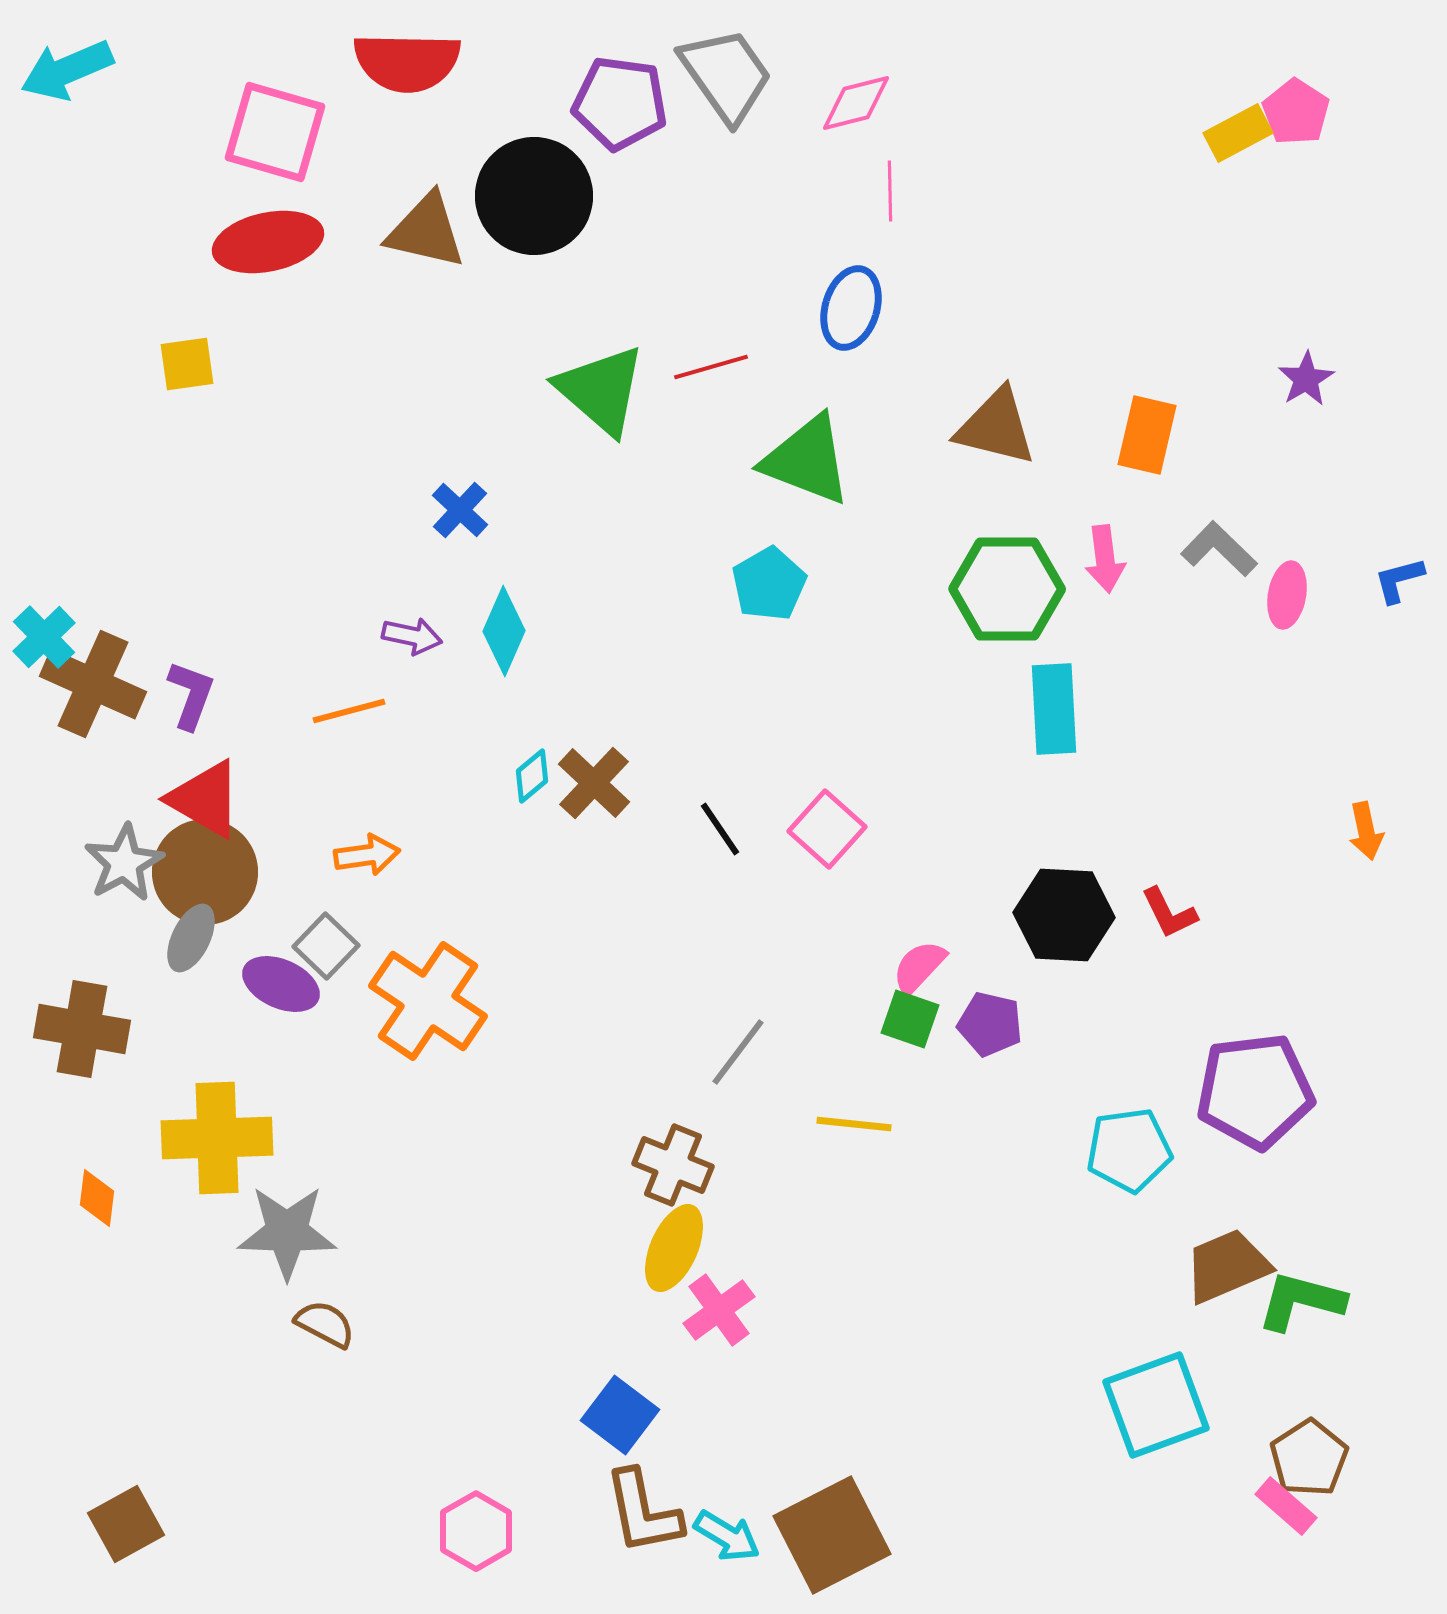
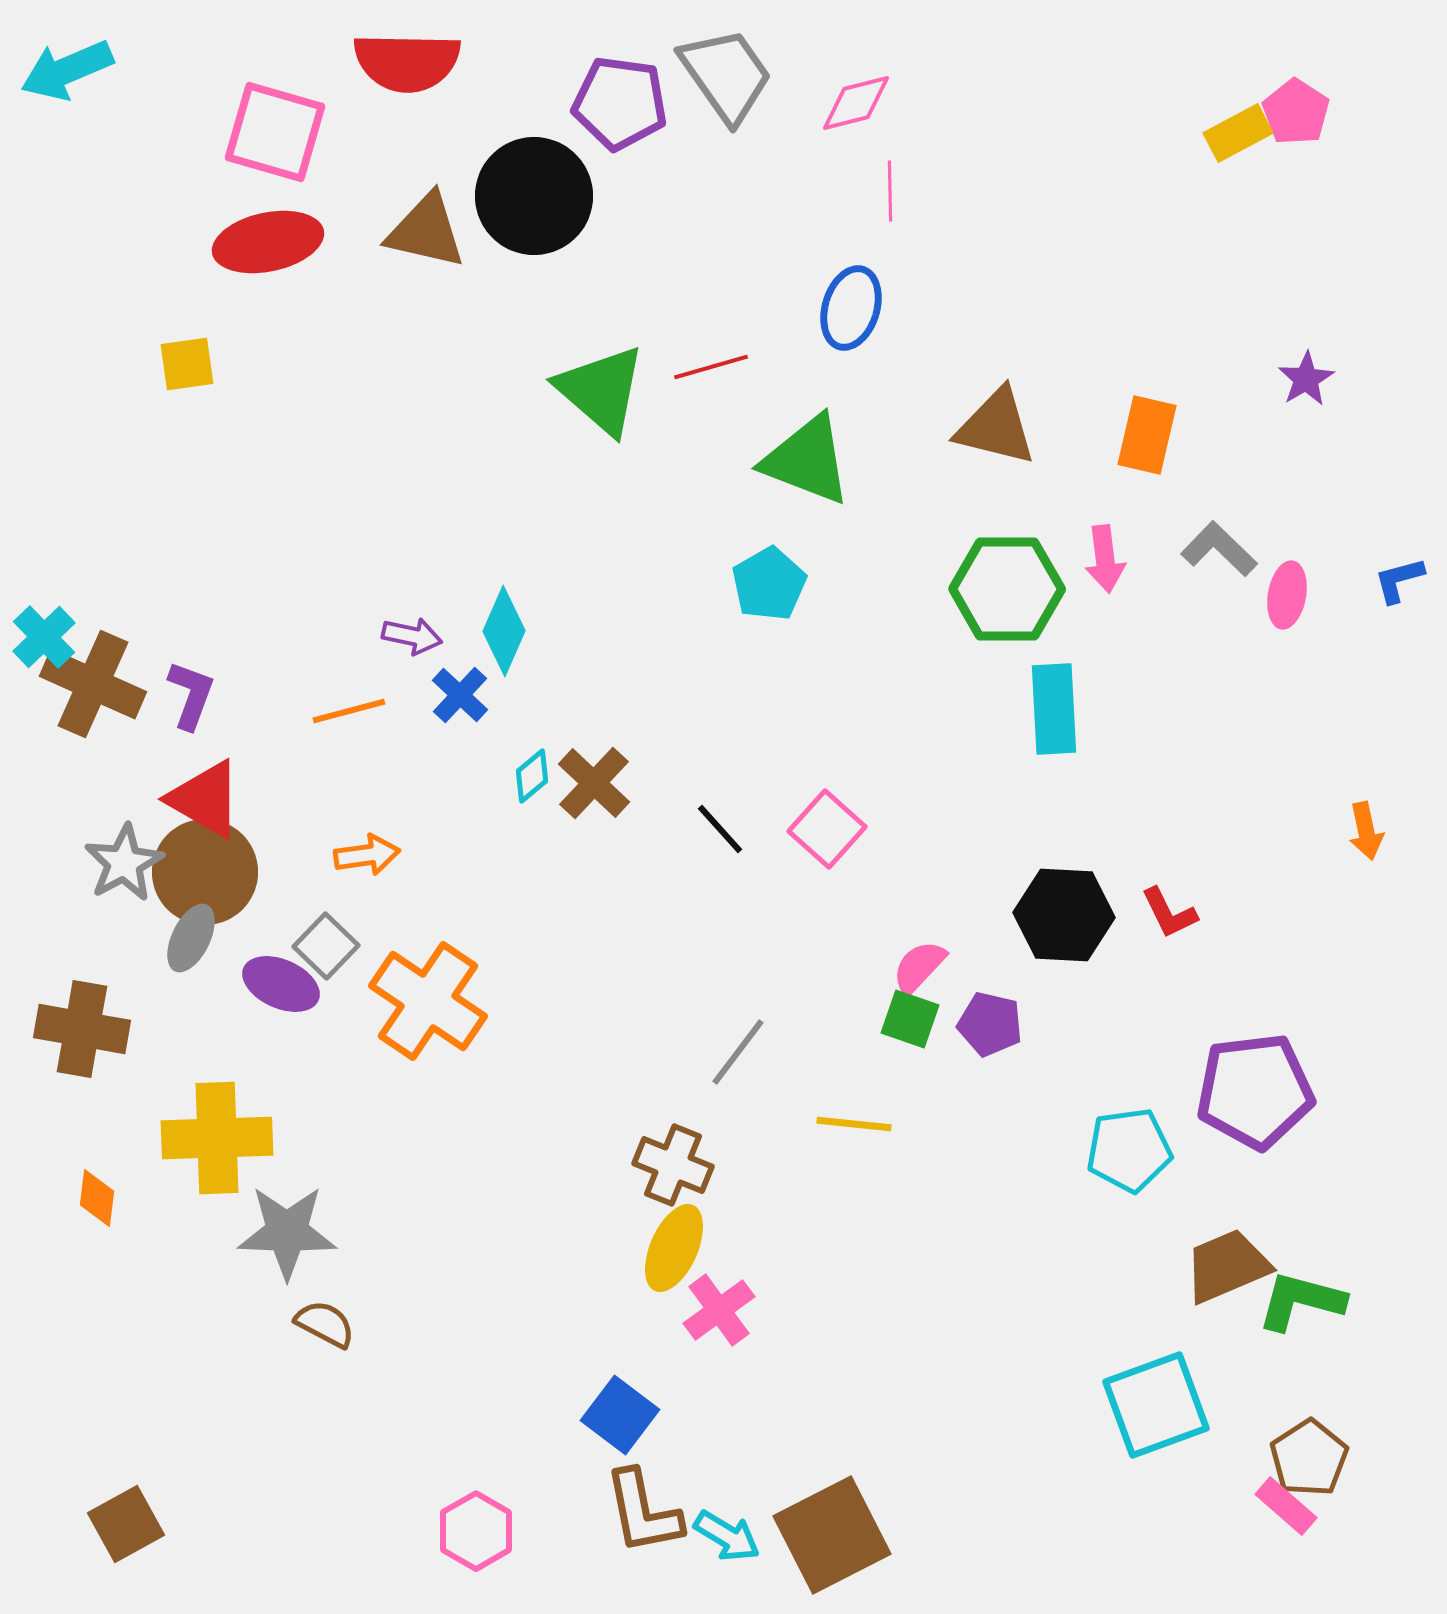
blue cross at (460, 510): moved 185 px down
black line at (720, 829): rotated 8 degrees counterclockwise
